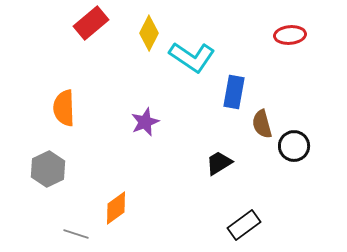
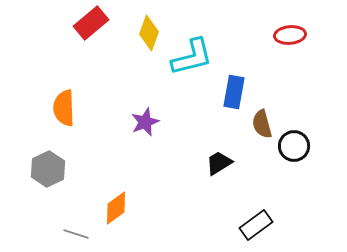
yellow diamond: rotated 8 degrees counterclockwise
cyan L-shape: rotated 48 degrees counterclockwise
black rectangle: moved 12 px right
